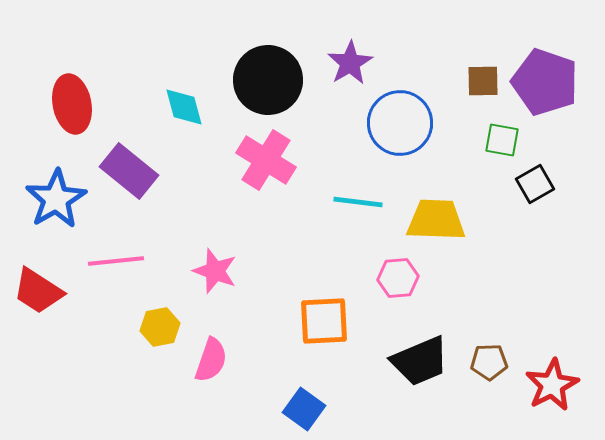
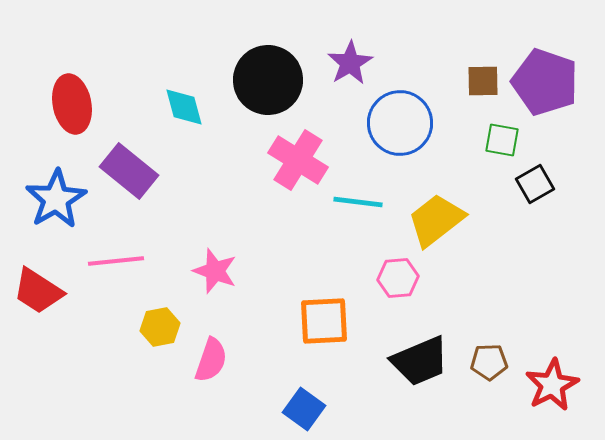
pink cross: moved 32 px right
yellow trapezoid: rotated 40 degrees counterclockwise
